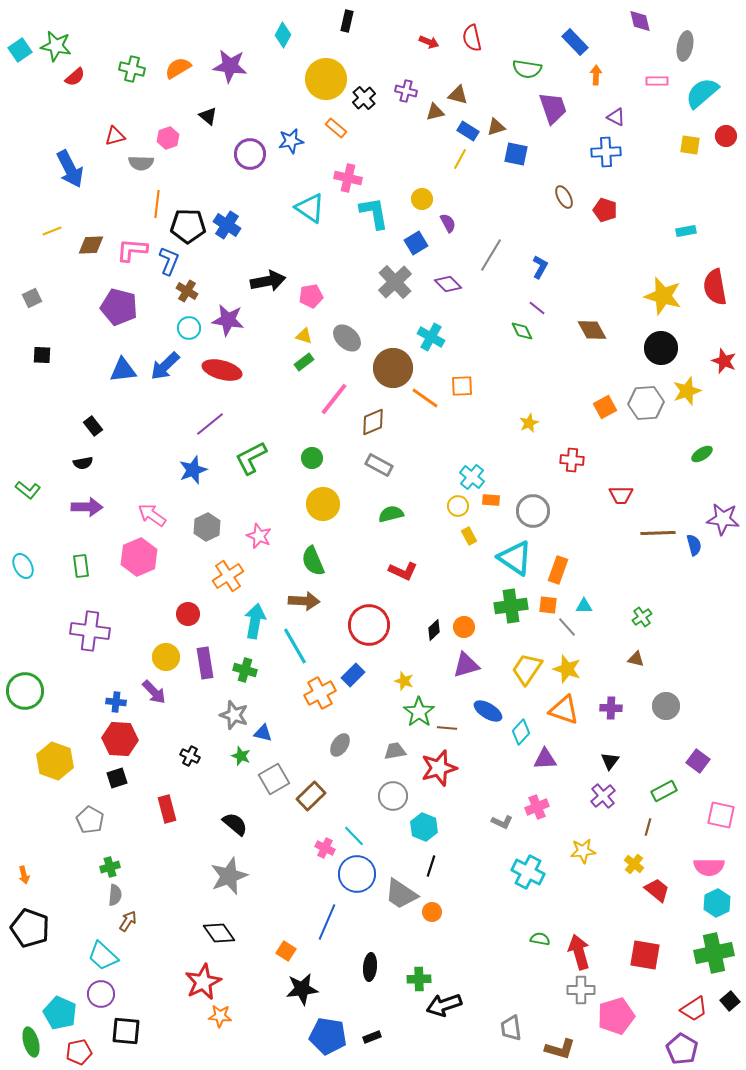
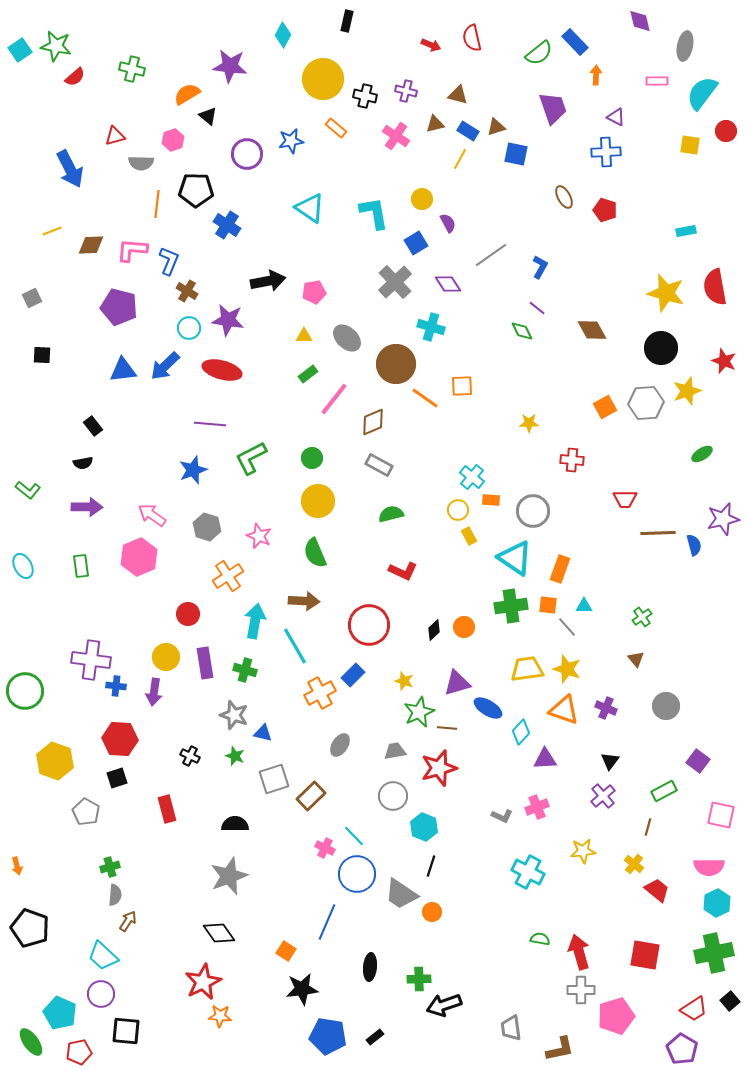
red arrow at (429, 42): moved 2 px right, 3 px down
orange semicircle at (178, 68): moved 9 px right, 26 px down
green semicircle at (527, 69): moved 12 px right, 16 px up; rotated 48 degrees counterclockwise
yellow circle at (326, 79): moved 3 px left
cyan semicircle at (702, 93): rotated 12 degrees counterclockwise
black cross at (364, 98): moved 1 px right, 2 px up; rotated 35 degrees counterclockwise
brown triangle at (435, 112): moved 12 px down
red circle at (726, 136): moved 5 px up
pink hexagon at (168, 138): moved 5 px right, 2 px down
purple circle at (250, 154): moved 3 px left
pink cross at (348, 178): moved 48 px right, 42 px up; rotated 20 degrees clockwise
black pentagon at (188, 226): moved 8 px right, 36 px up
gray line at (491, 255): rotated 24 degrees clockwise
purple diamond at (448, 284): rotated 12 degrees clockwise
pink pentagon at (311, 296): moved 3 px right, 4 px up
yellow star at (663, 296): moved 3 px right, 3 px up
yellow triangle at (304, 336): rotated 18 degrees counterclockwise
cyan cross at (431, 337): moved 10 px up; rotated 12 degrees counterclockwise
green rectangle at (304, 362): moved 4 px right, 12 px down
brown circle at (393, 368): moved 3 px right, 4 px up
yellow star at (529, 423): rotated 24 degrees clockwise
purple line at (210, 424): rotated 44 degrees clockwise
red trapezoid at (621, 495): moved 4 px right, 4 px down
yellow circle at (323, 504): moved 5 px left, 3 px up
yellow circle at (458, 506): moved 4 px down
purple star at (723, 519): rotated 20 degrees counterclockwise
gray hexagon at (207, 527): rotated 16 degrees counterclockwise
green semicircle at (313, 561): moved 2 px right, 8 px up
orange rectangle at (558, 570): moved 2 px right, 1 px up
purple cross at (90, 631): moved 1 px right, 29 px down
brown triangle at (636, 659): rotated 36 degrees clockwise
purple triangle at (466, 665): moved 9 px left, 18 px down
yellow trapezoid at (527, 669): rotated 48 degrees clockwise
purple arrow at (154, 692): rotated 52 degrees clockwise
blue cross at (116, 702): moved 16 px up
purple cross at (611, 708): moved 5 px left; rotated 20 degrees clockwise
blue ellipse at (488, 711): moved 3 px up
green star at (419, 712): rotated 12 degrees clockwise
green star at (241, 756): moved 6 px left
gray square at (274, 779): rotated 12 degrees clockwise
gray pentagon at (90, 820): moved 4 px left, 8 px up
gray L-shape at (502, 822): moved 6 px up
black semicircle at (235, 824): rotated 40 degrees counterclockwise
orange arrow at (24, 875): moved 7 px left, 9 px up
black rectangle at (372, 1037): moved 3 px right; rotated 18 degrees counterclockwise
green ellipse at (31, 1042): rotated 20 degrees counterclockwise
brown L-shape at (560, 1049): rotated 28 degrees counterclockwise
